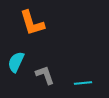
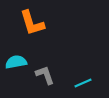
cyan semicircle: rotated 55 degrees clockwise
cyan line: rotated 18 degrees counterclockwise
